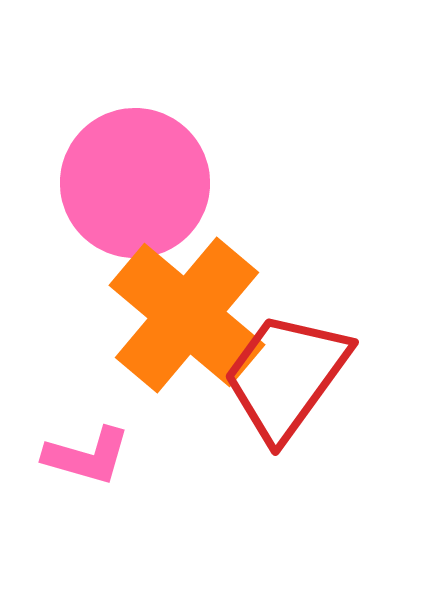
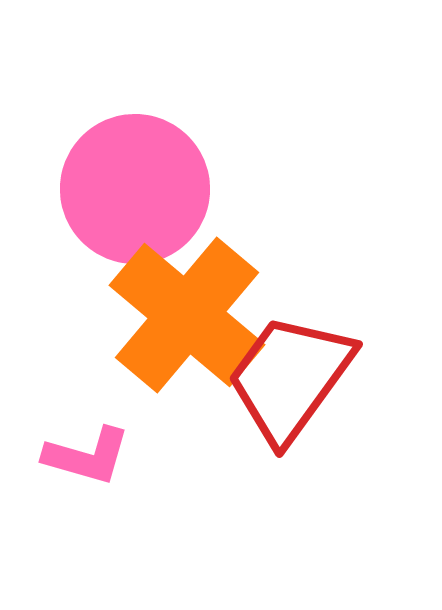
pink circle: moved 6 px down
red trapezoid: moved 4 px right, 2 px down
